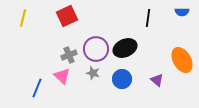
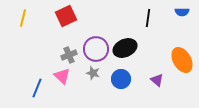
red square: moved 1 px left
blue circle: moved 1 px left
